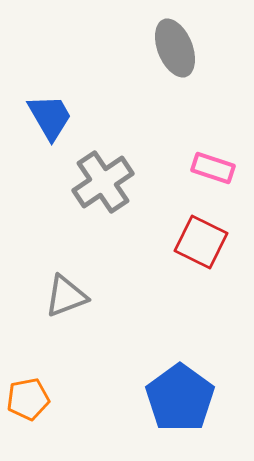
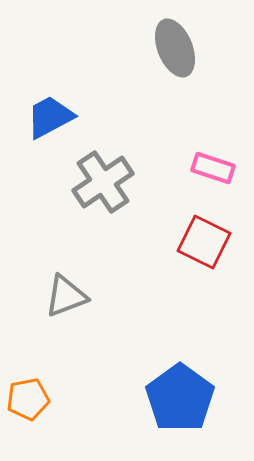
blue trapezoid: rotated 88 degrees counterclockwise
red square: moved 3 px right
